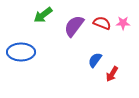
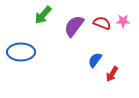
green arrow: rotated 12 degrees counterclockwise
pink star: moved 2 px up
